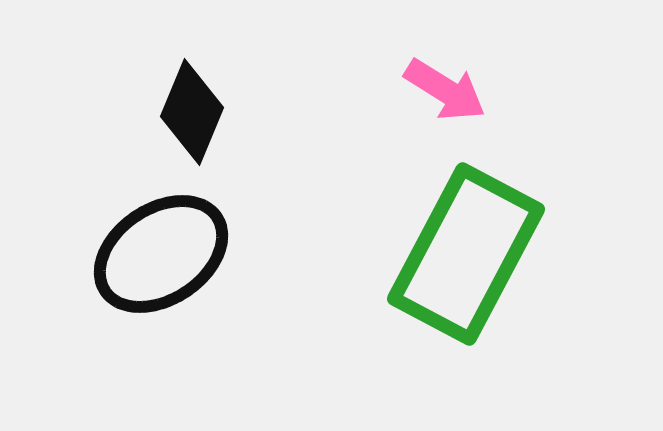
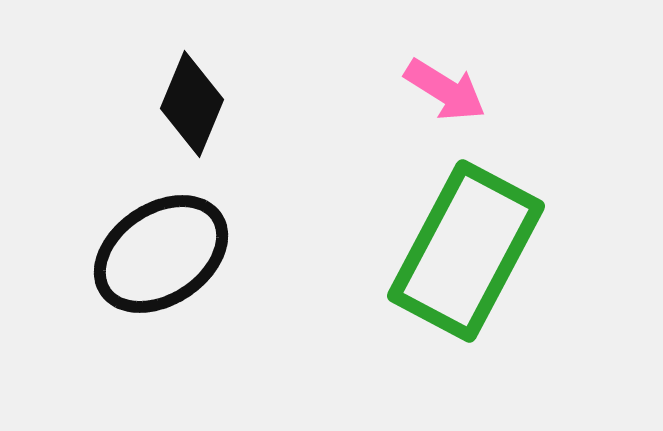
black diamond: moved 8 px up
green rectangle: moved 3 px up
